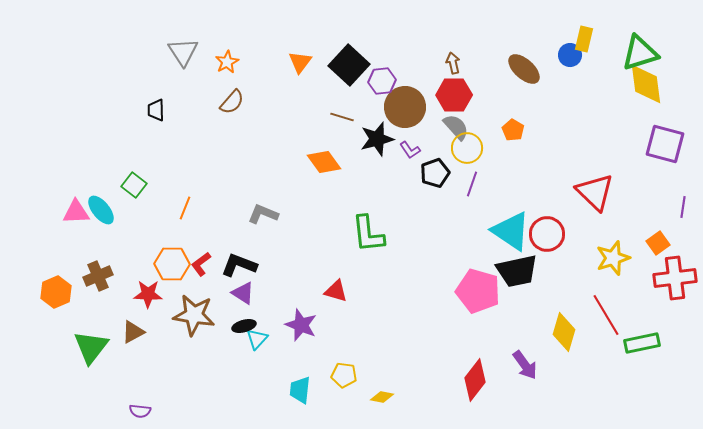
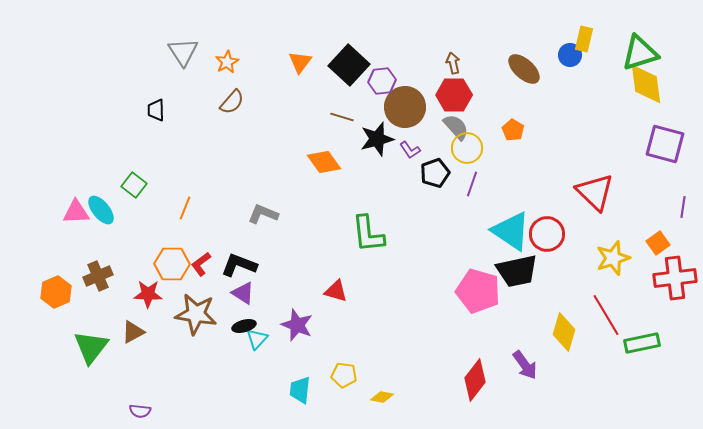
brown star at (194, 315): moved 2 px right, 1 px up
purple star at (301, 325): moved 4 px left
